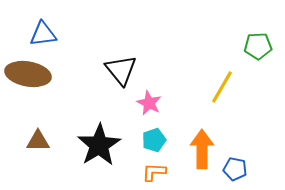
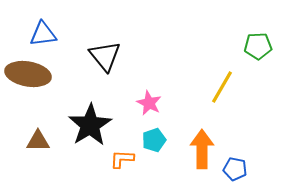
black triangle: moved 16 px left, 14 px up
black star: moved 9 px left, 20 px up
orange L-shape: moved 32 px left, 13 px up
